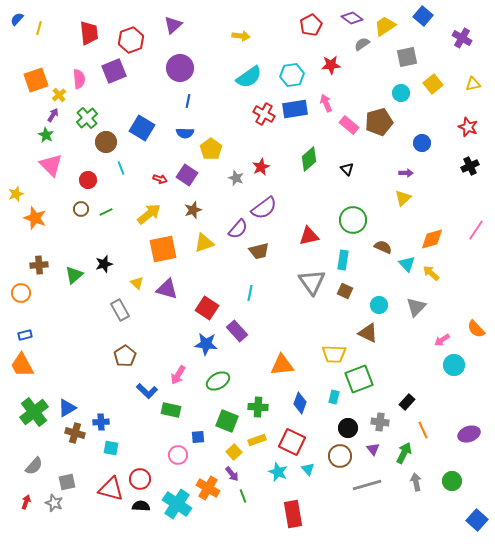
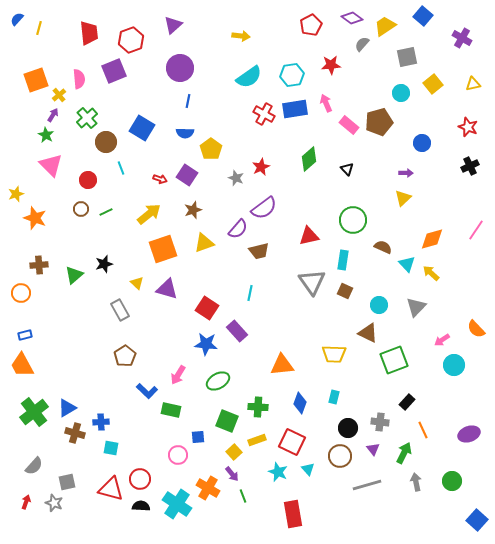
gray semicircle at (362, 44): rotated 14 degrees counterclockwise
orange square at (163, 249): rotated 8 degrees counterclockwise
green square at (359, 379): moved 35 px right, 19 px up
